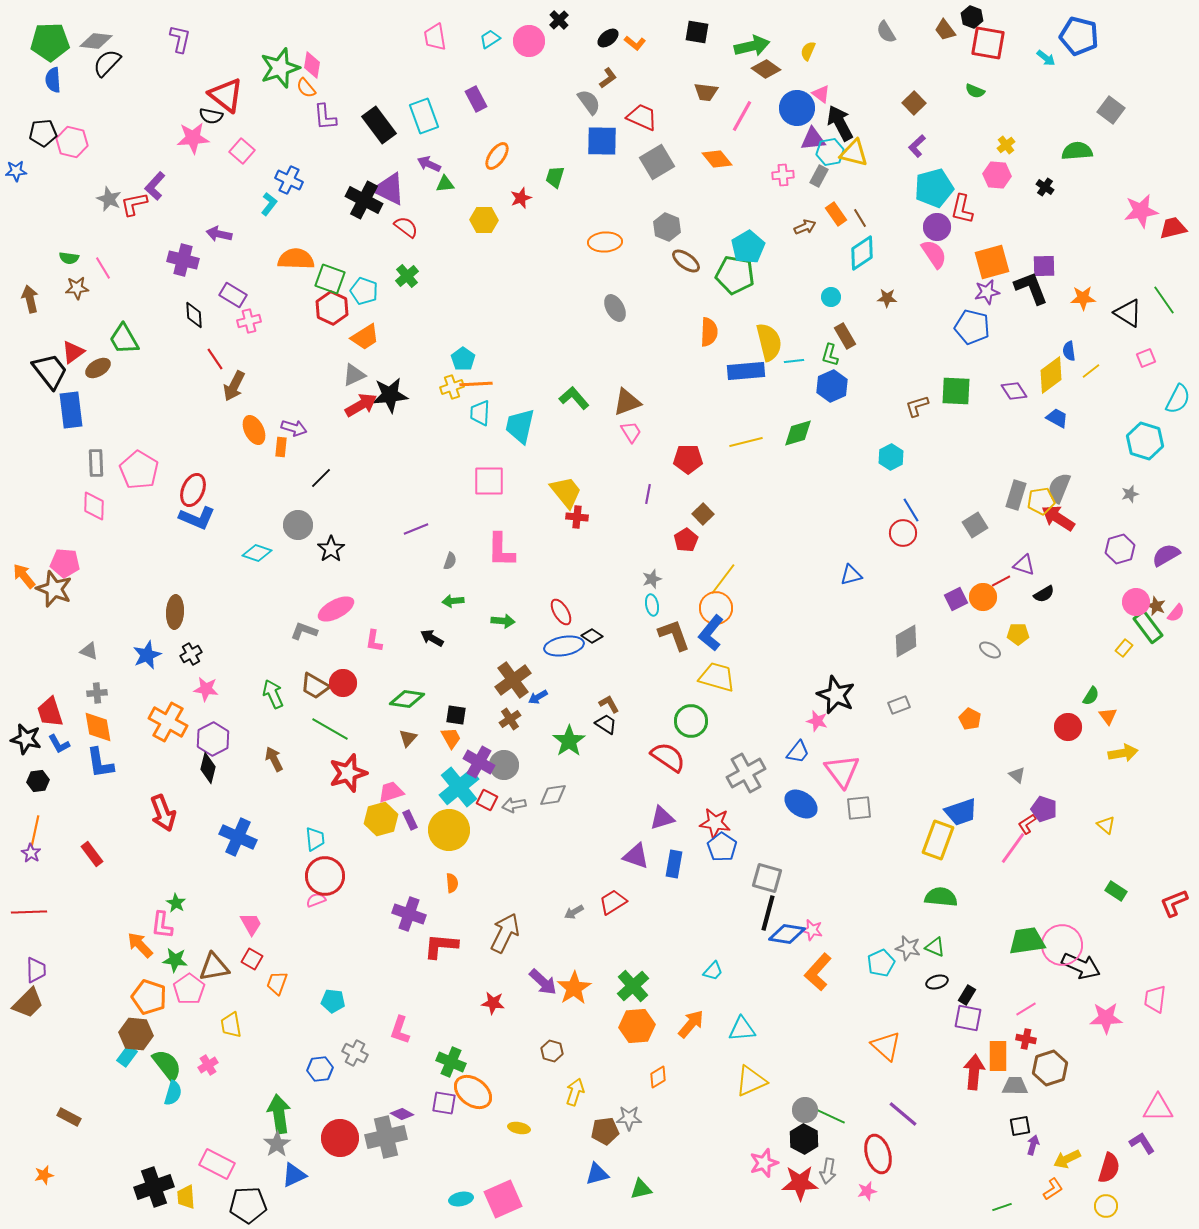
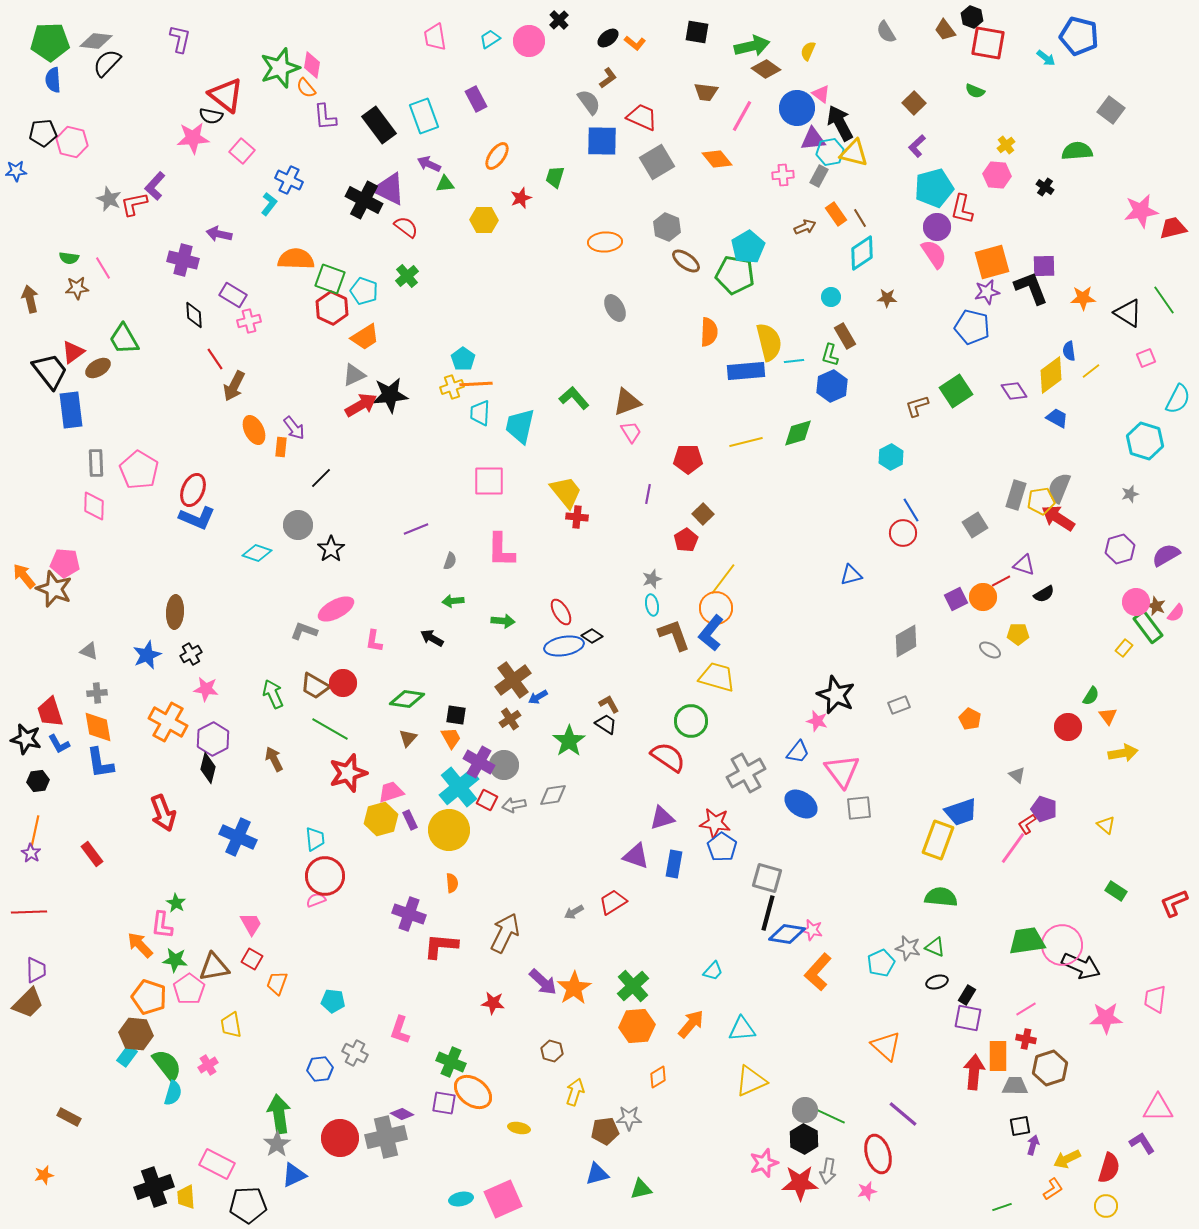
green square at (956, 391): rotated 36 degrees counterclockwise
purple arrow at (294, 428): rotated 35 degrees clockwise
